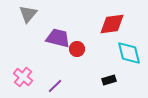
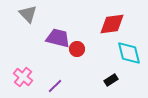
gray triangle: rotated 24 degrees counterclockwise
black rectangle: moved 2 px right; rotated 16 degrees counterclockwise
